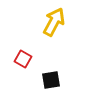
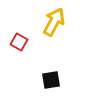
red square: moved 4 px left, 17 px up
